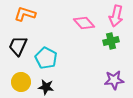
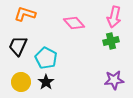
pink arrow: moved 2 px left, 1 px down
pink diamond: moved 10 px left
black star: moved 5 px up; rotated 28 degrees clockwise
